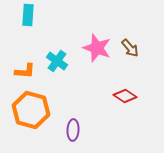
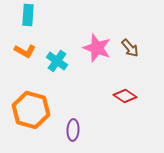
orange L-shape: moved 20 px up; rotated 25 degrees clockwise
